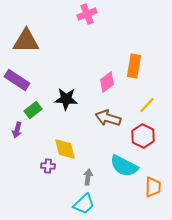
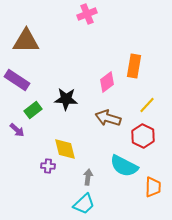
purple arrow: rotated 63 degrees counterclockwise
